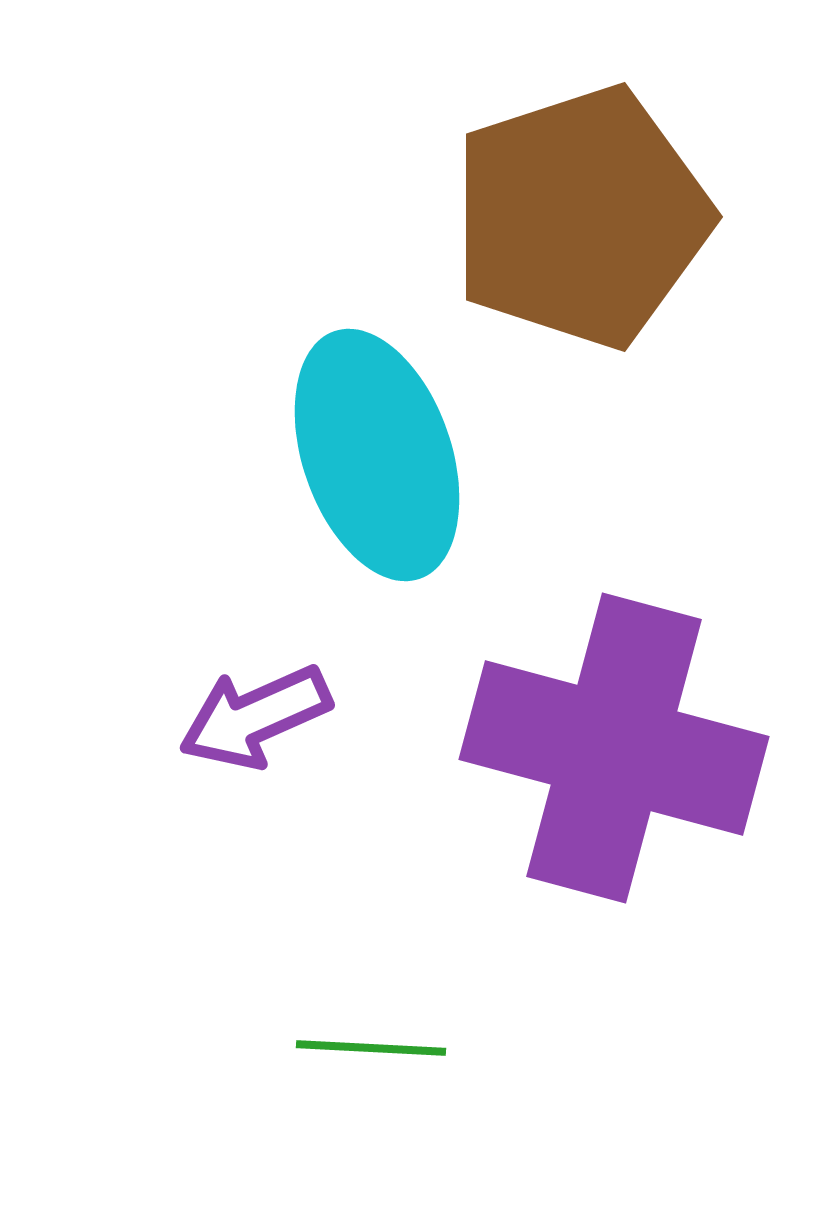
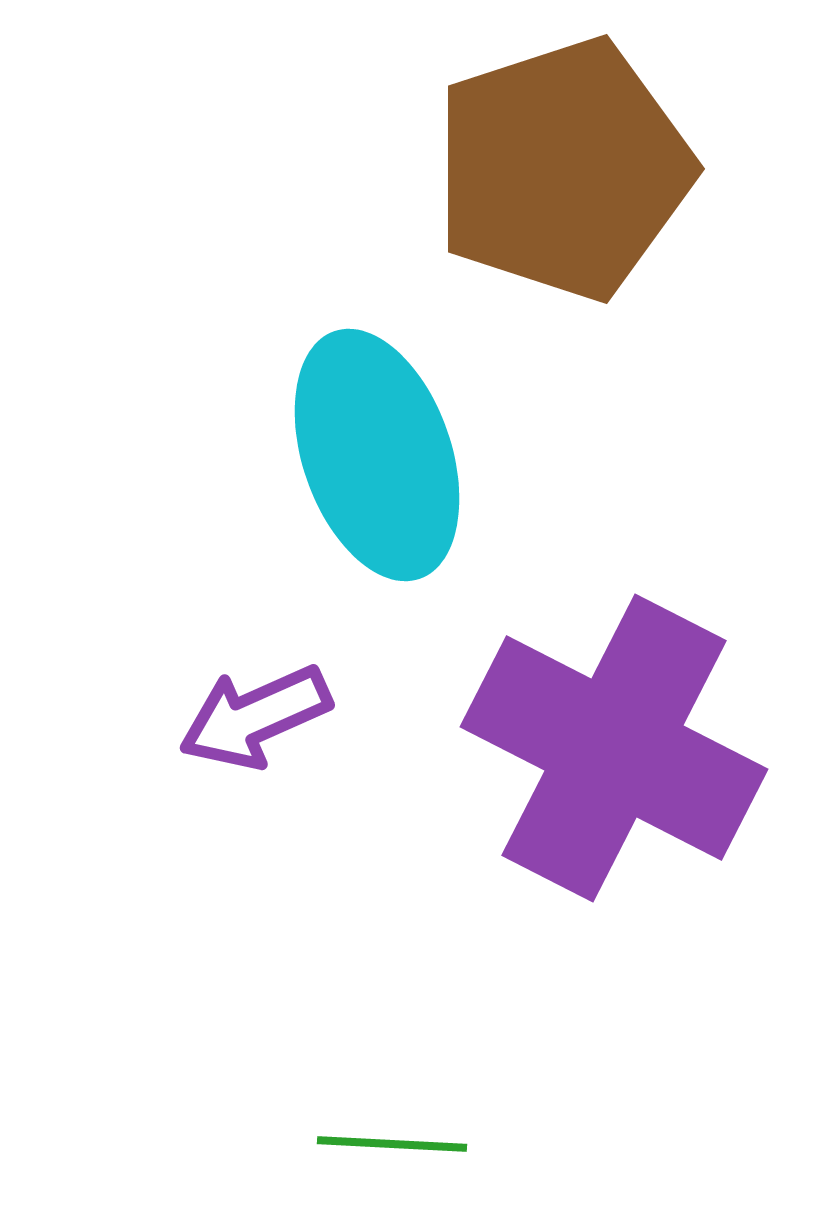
brown pentagon: moved 18 px left, 48 px up
purple cross: rotated 12 degrees clockwise
green line: moved 21 px right, 96 px down
